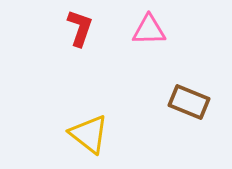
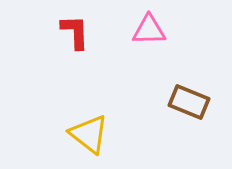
red L-shape: moved 5 px left, 4 px down; rotated 21 degrees counterclockwise
